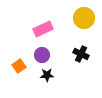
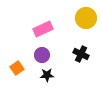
yellow circle: moved 2 px right
orange square: moved 2 px left, 2 px down
